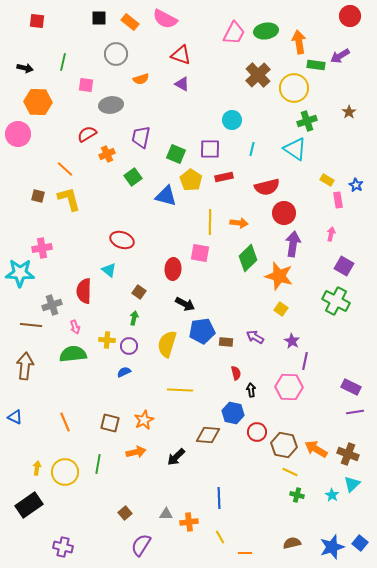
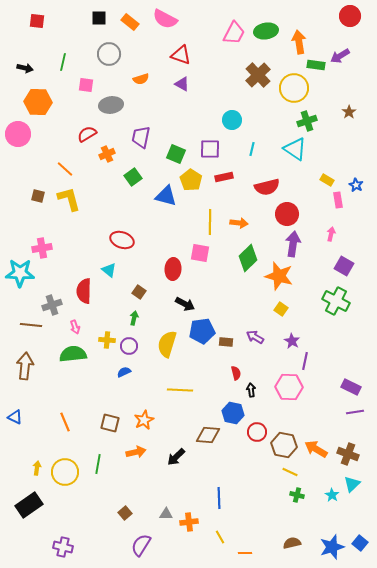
gray circle at (116, 54): moved 7 px left
red circle at (284, 213): moved 3 px right, 1 px down
